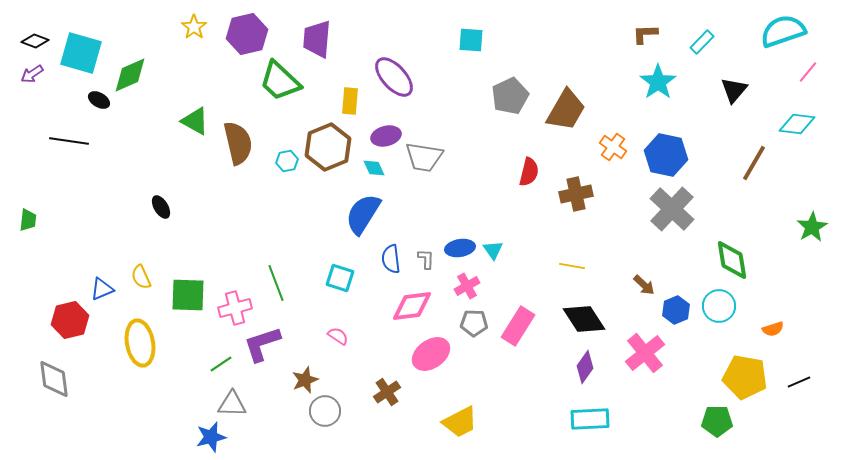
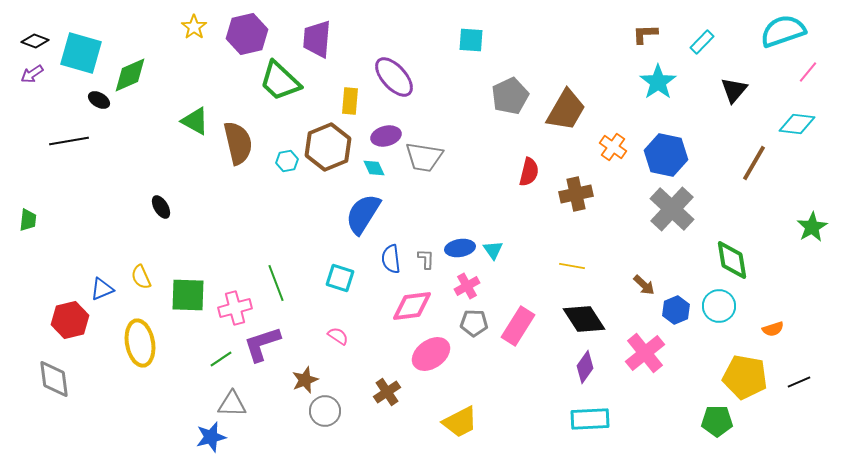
black line at (69, 141): rotated 18 degrees counterclockwise
green line at (221, 364): moved 5 px up
